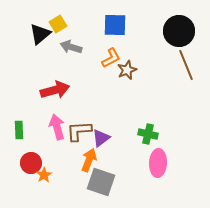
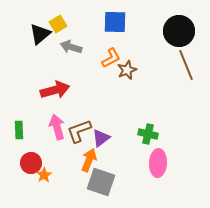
blue square: moved 3 px up
brown L-shape: rotated 16 degrees counterclockwise
